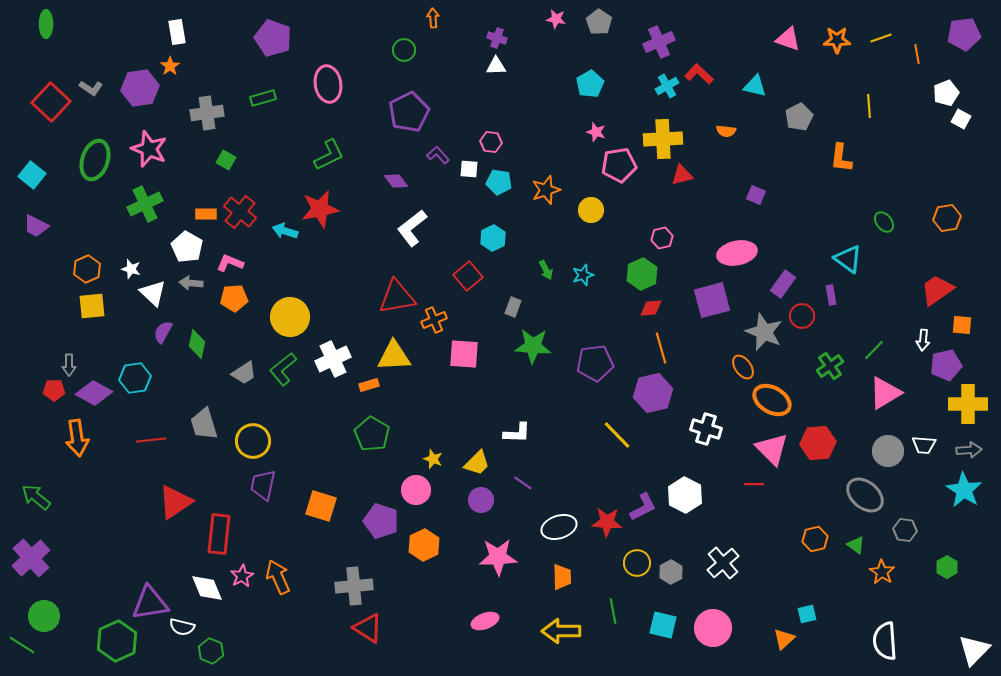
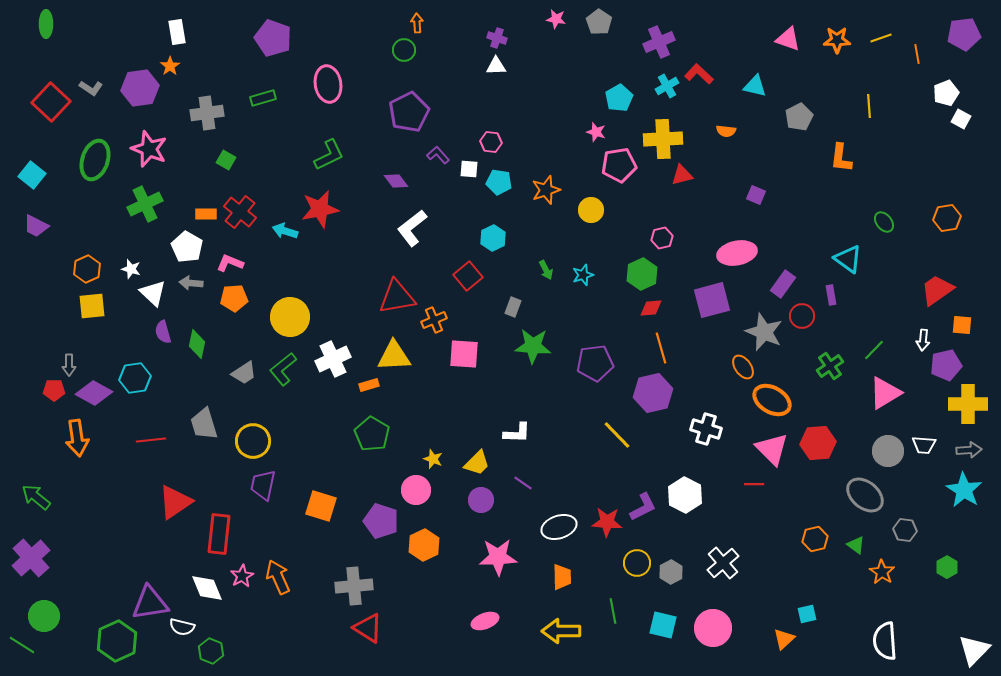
orange arrow at (433, 18): moved 16 px left, 5 px down
cyan pentagon at (590, 84): moved 29 px right, 14 px down
purple semicircle at (163, 332): rotated 45 degrees counterclockwise
